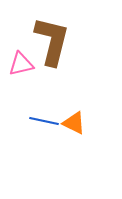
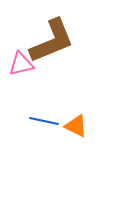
brown L-shape: rotated 54 degrees clockwise
orange triangle: moved 2 px right, 3 px down
